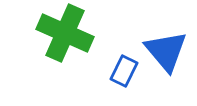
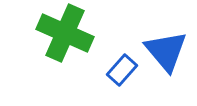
blue rectangle: moved 2 px left, 1 px up; rotated 16 degrees clockwise
